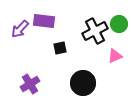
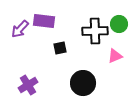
black cross: rotated 25 degrees clockwise
purple cross: moved 2 px left, 1 px down
